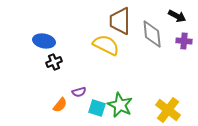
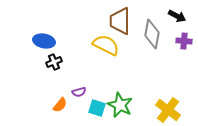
gray diamond: rotated 16 degrees clockwise
